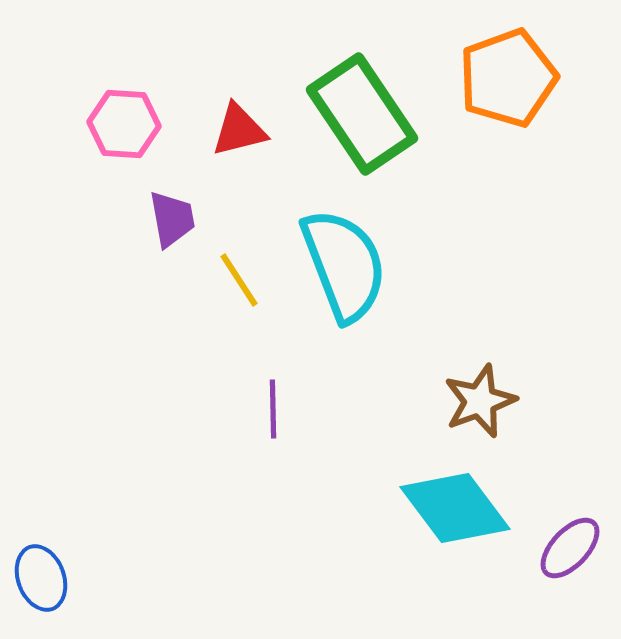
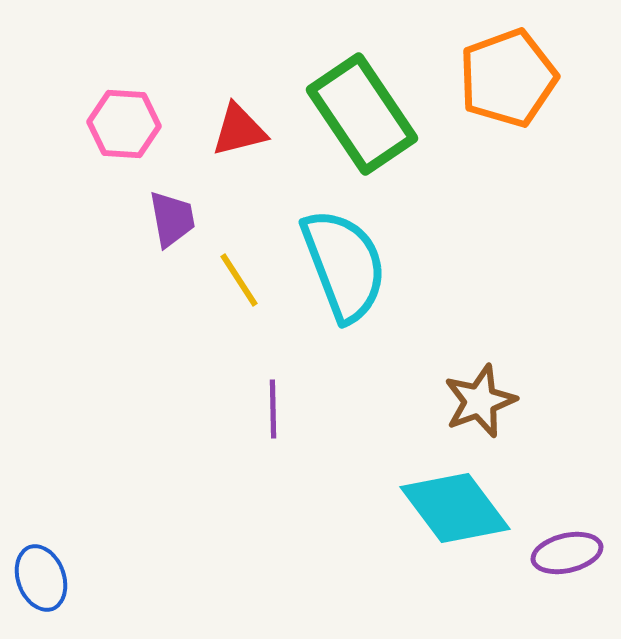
purple ellipse: moved 3 px left, 5 px down; rotated 34 degrees clockwise
